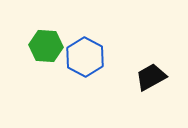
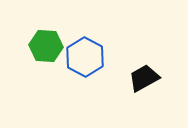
black trapezoid: moved 7 px left, 1 px down
